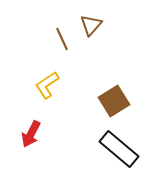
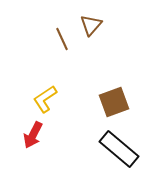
yellow L-shape: moved 2 px left, 14 px down
brown square: moved 1 px down; rotated 12 degrees clockwise
red arrow: moved 2 px right, 1 px down
